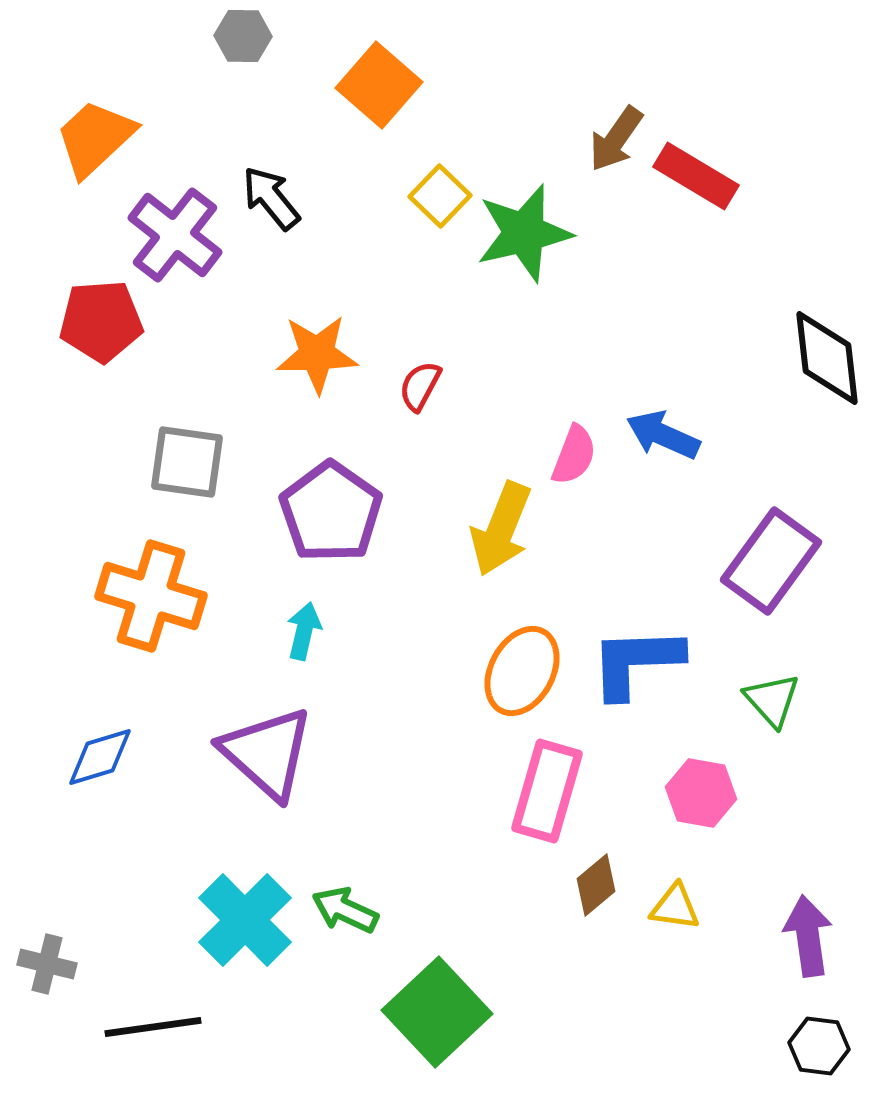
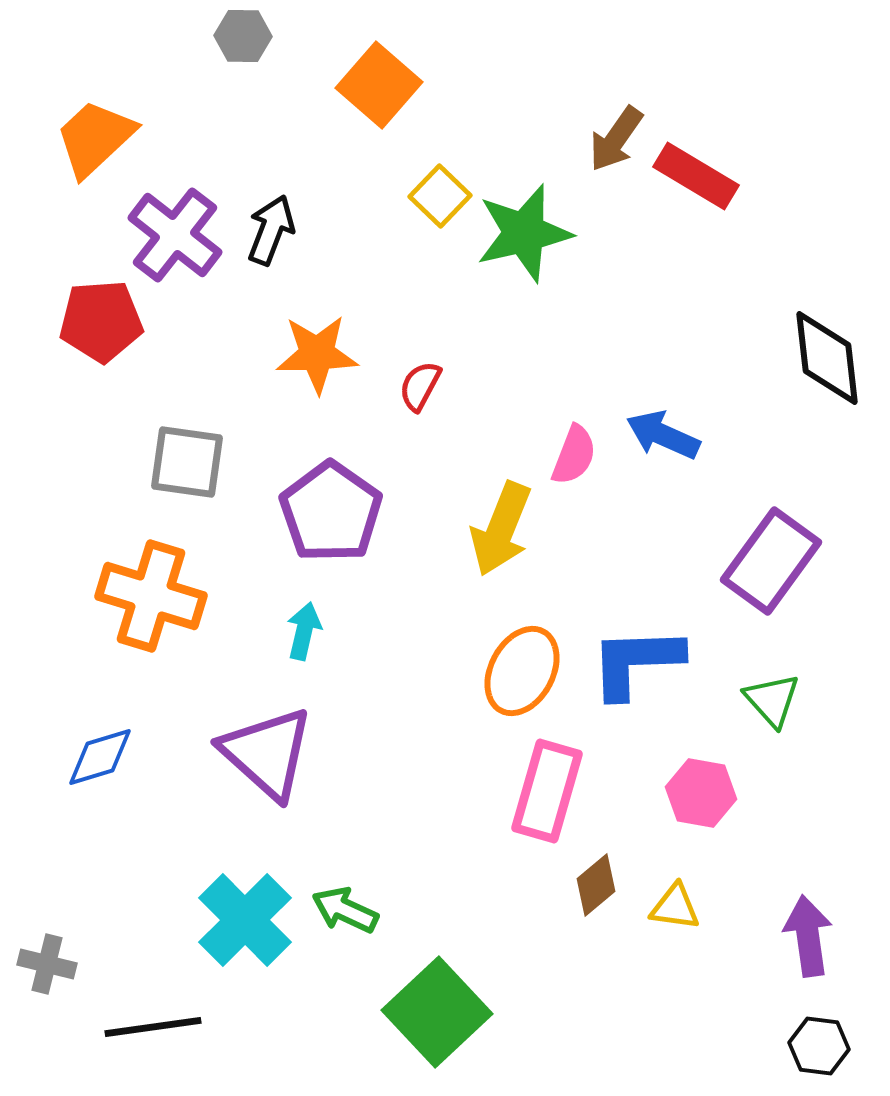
black arrow: moved 32 px down; rotated 60 degrees clockwise
